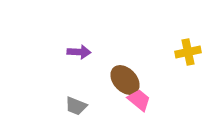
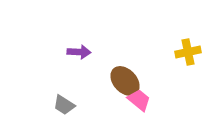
brown ellipse: moved 1 px down
gray trapezoid: moved 12 px left, 1 px up; rotated 10 degrees clockwise
